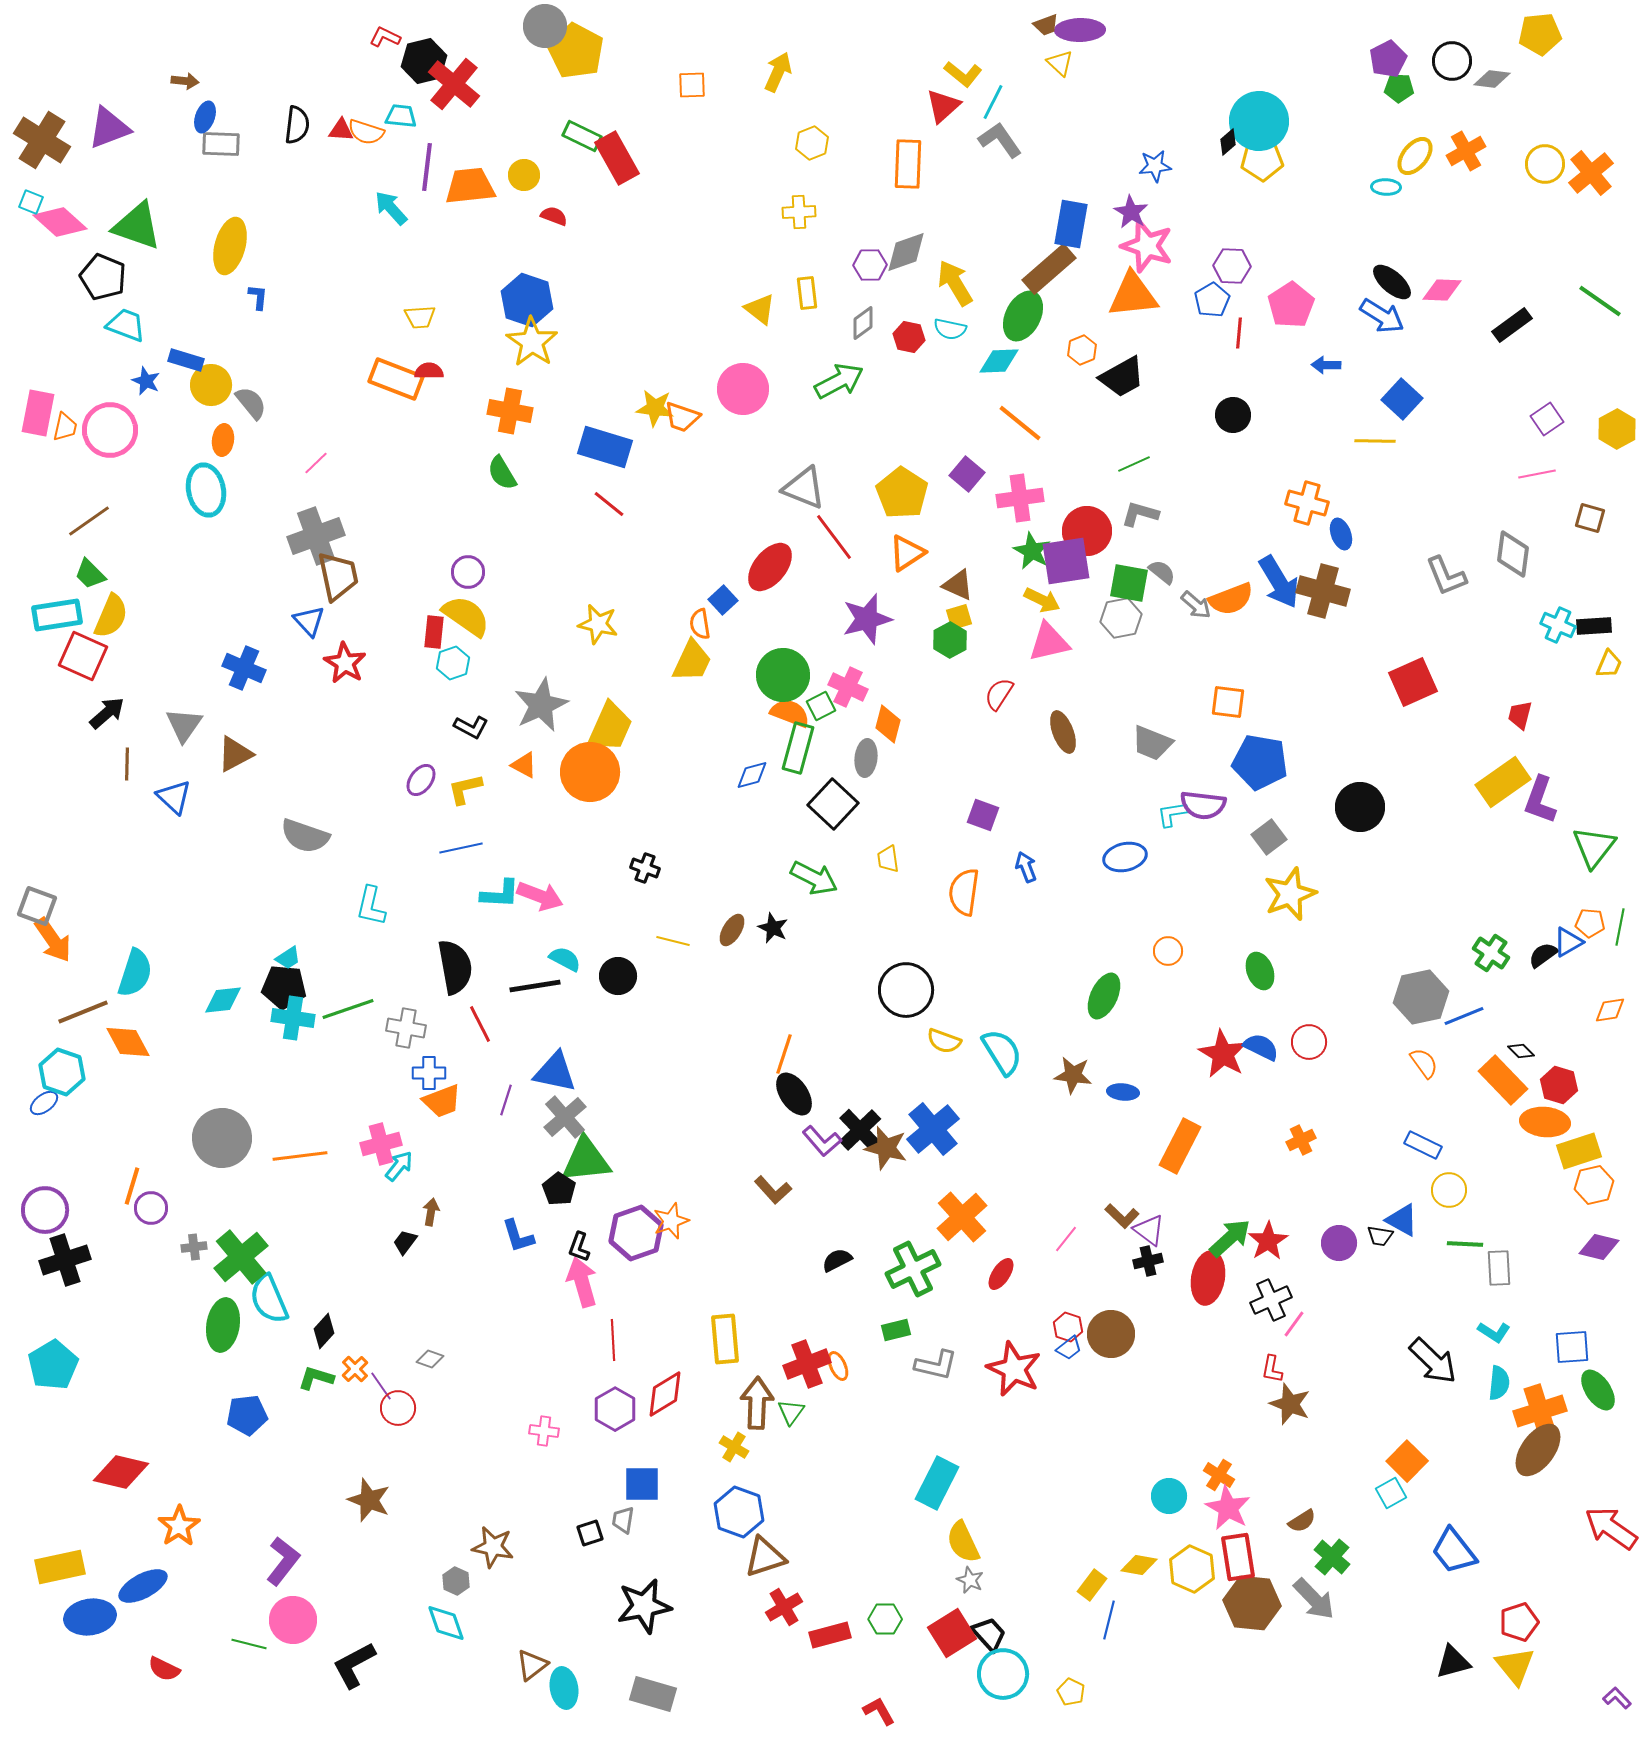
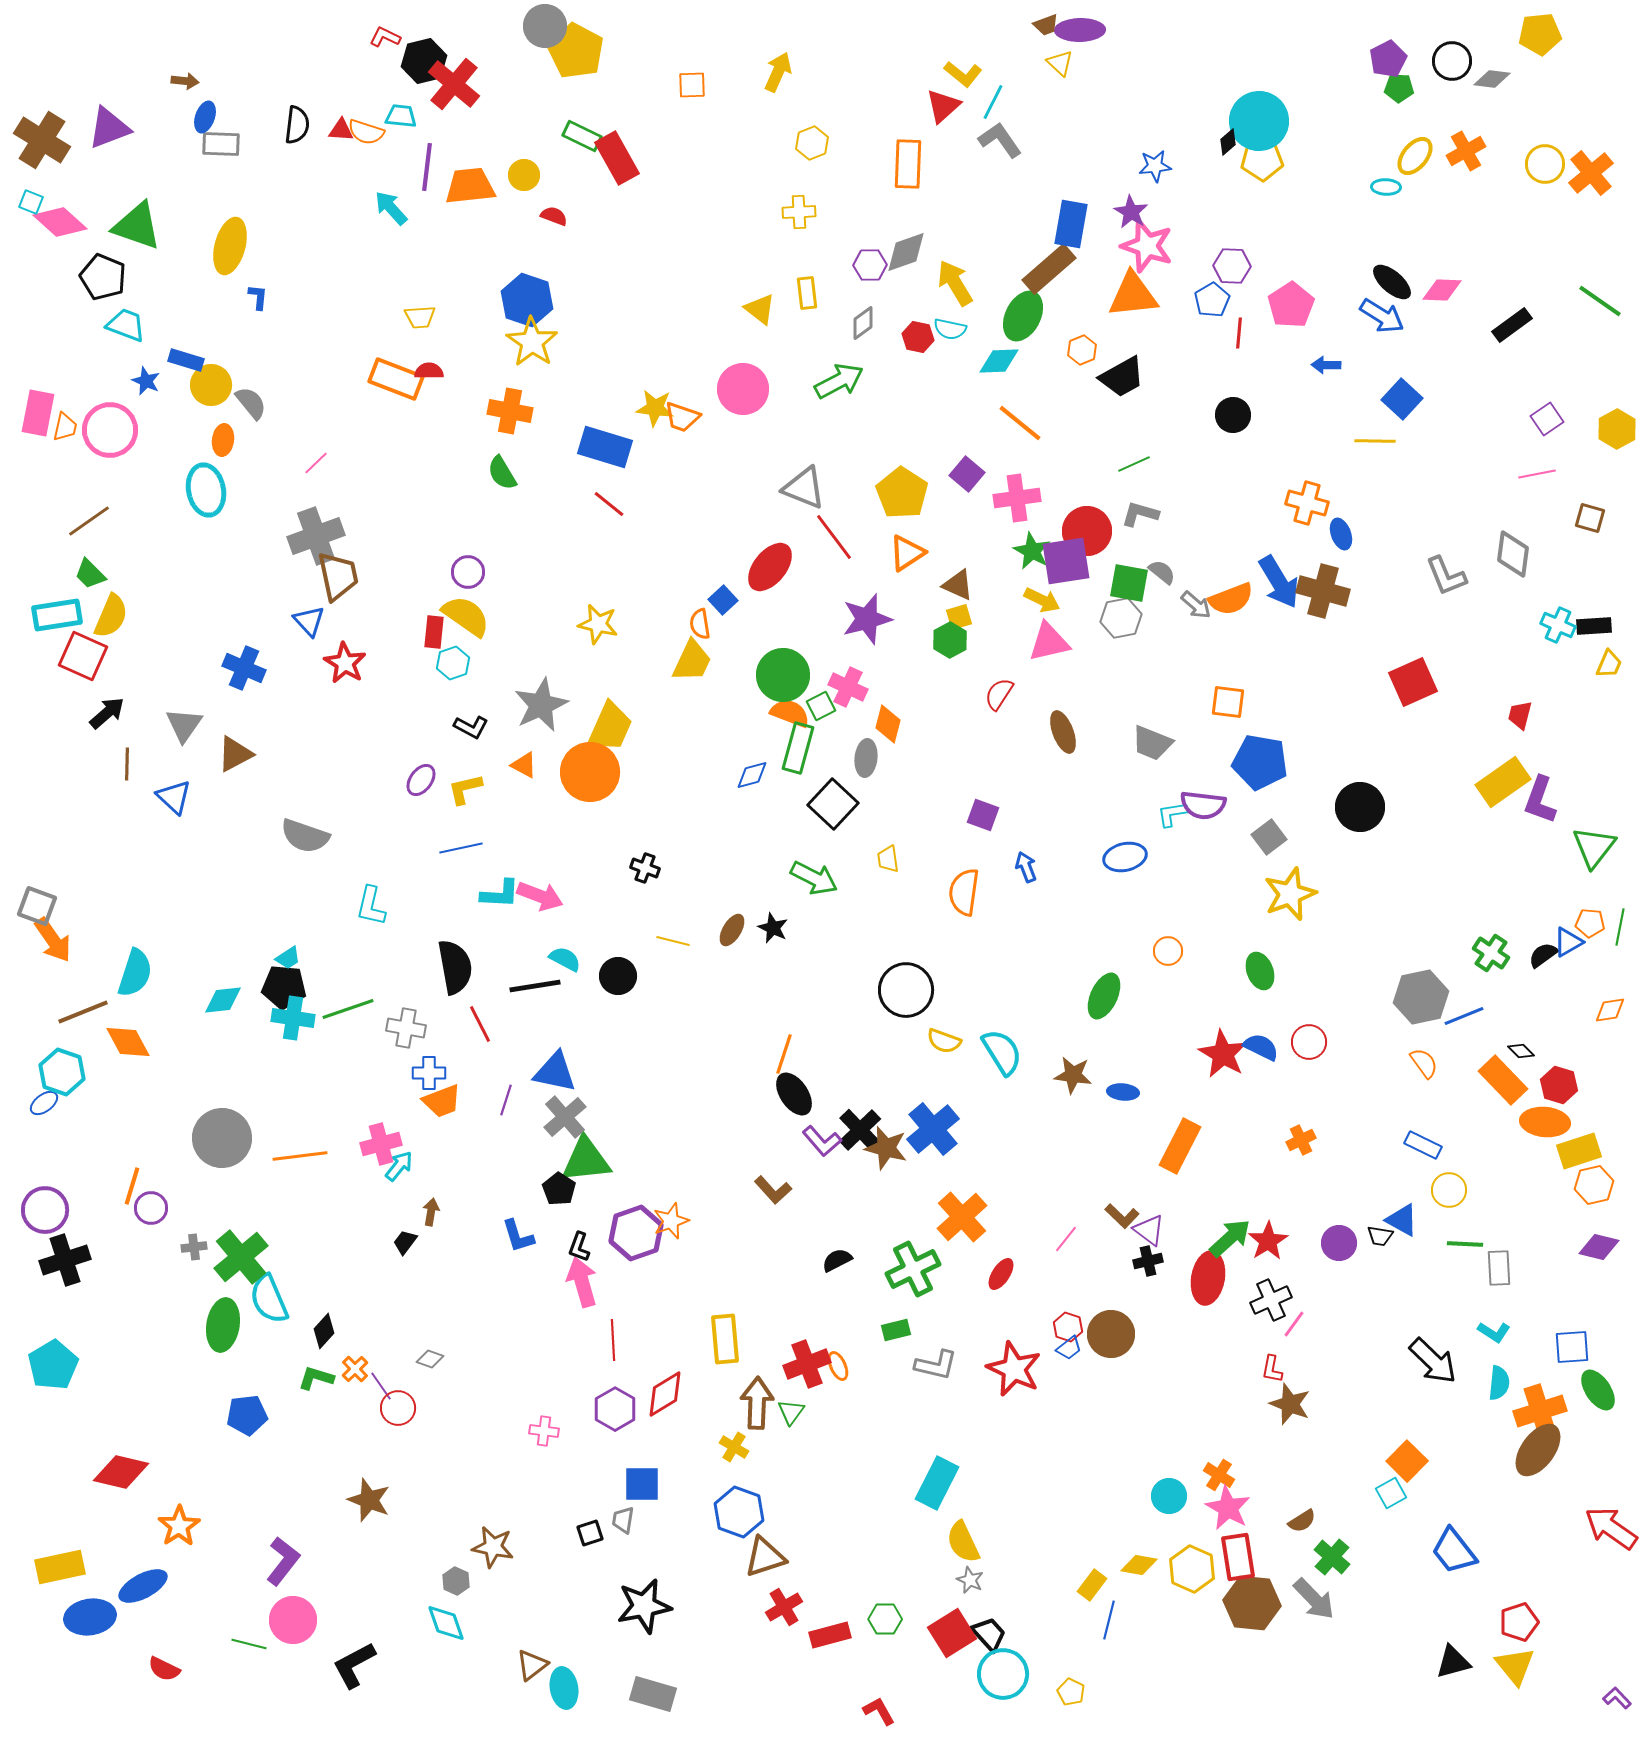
red hexagon at (909, 337): moved 9 px right
pink cross at (1020, 498): moved 3 px left
